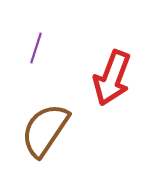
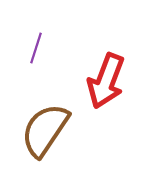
red arrow: moved 6 px left, 3 px down
